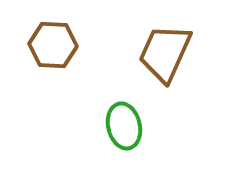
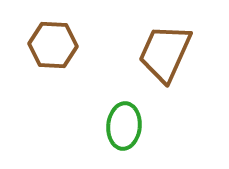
green ellipse: rotated 18 degrees clockwise
